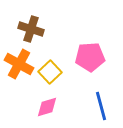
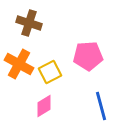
brown cross: moved 2 px left, 6 px up
pink pentagon: moved 2 px left, 1 px up
yellow square: rotated 15 degrees clockwise
pink diamond: moved 3 px left, 1 px up; rotated 15 degrees counterclockwise
